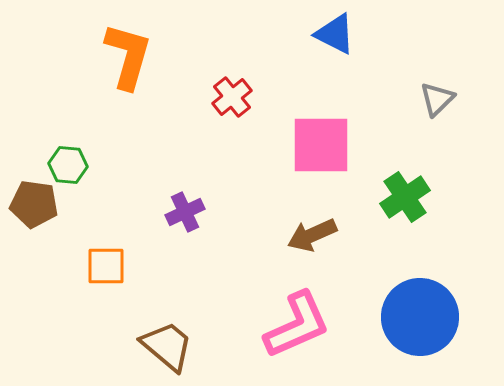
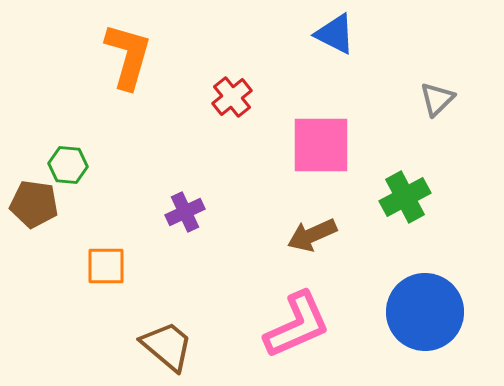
green cross: rotated 6 degrees clockwise
blue circle: moved 5 px right, 5 px up
